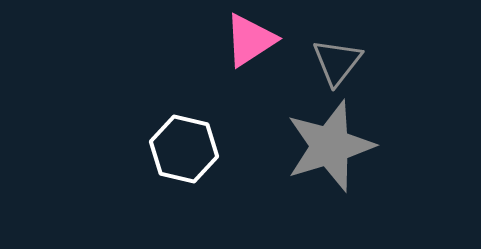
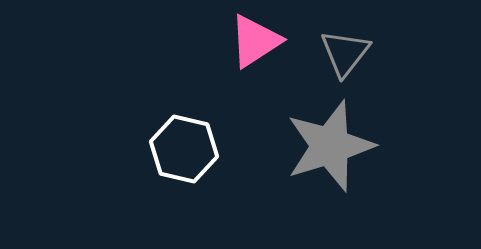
pink triangle: moved 5 px right, 1 px down
gray triangle: moved 8 px right, 9 px up
